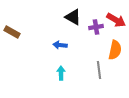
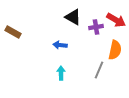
brown rectangle: moved 1 px right
gray line: rotated 30 degrees clockwise
